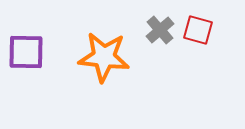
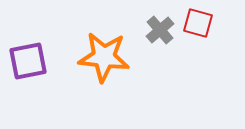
red square: moved 7 px up
purple square: moved 2 px right, 9 px down; rotated 12 degrees counterclockwise
